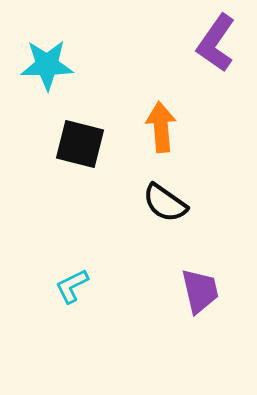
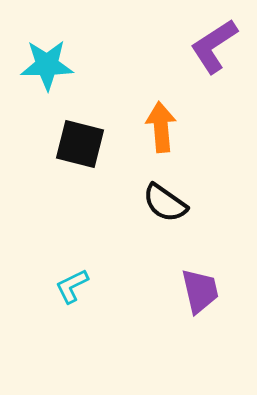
purple L-shape: moved 2 px left, 3 px down; rotated 22 degrees clockwise
